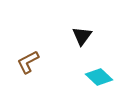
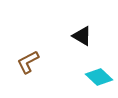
black triangle: rotated 35 degrees counterclockwise
